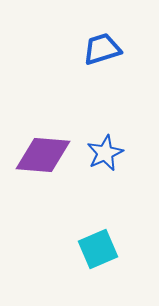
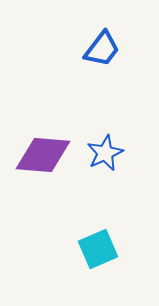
blue trapezoid: rotated 144 degrees clockwise
